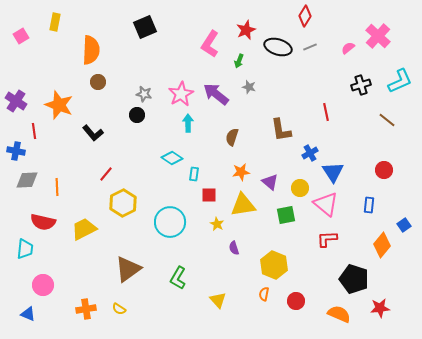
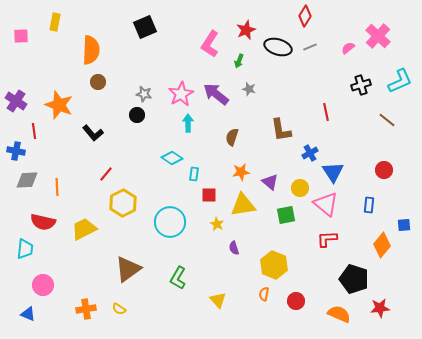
pink square at (21, 36): rotated 28 degrees clockwise
gray star at (249, 87): moved 2 px down
blue square at (404, 225): rotated 32 degrees clockwise
